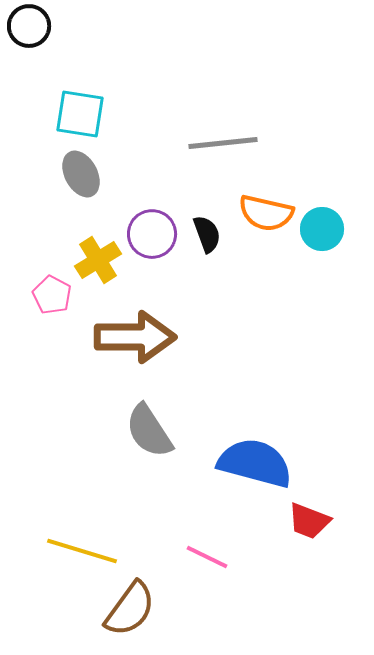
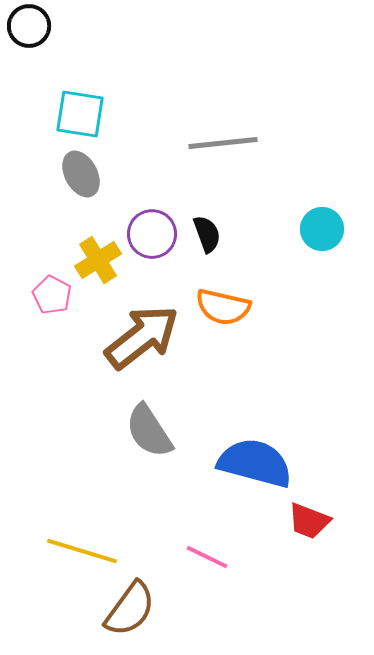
orange semicircle: moved 43 px left, 94 px down
brown arrow: moved 7 px right; rotated 38 degrees counterclockwise
